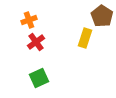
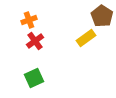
yellow rectangle: moved 1 px right; rotated 36 degrees clockwise
red cross: moved 1 px left, 1 px up
green square: moved 5 px left
